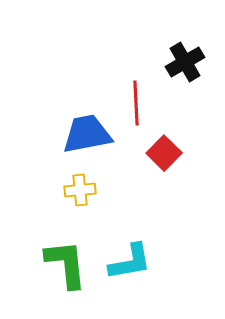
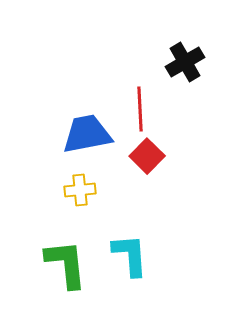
red line: moved 4 px right, 6 px down
red square: moved 17 px left, 3 px down
cyan L-shape: moved 7 px up; rotated 84 degrees counterclockwise
